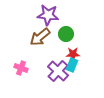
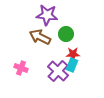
purple star: moved 1 px left
brown arrow: rotated 65 degrees clockwise
